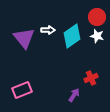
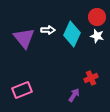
cyan diamond: moved 2 px up; rotated 30 degrees counterclockwise
